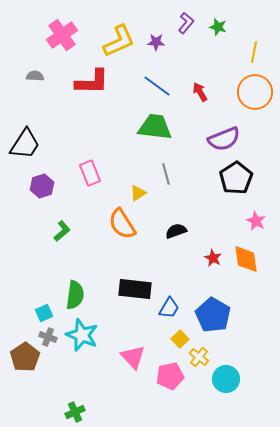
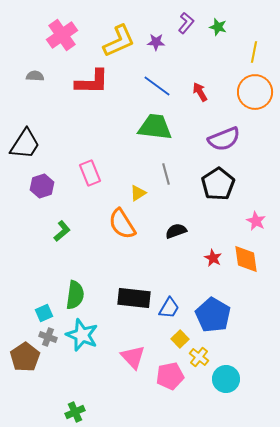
black pentagon: moved 18 px left, 6 px down
black rectangle: moved 1 px left, 9 px down
